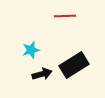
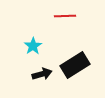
cyan star: moved 2 px right, 4 px up; rotated 18 degrees counterclockwise
black rectangle: moved 1 px right
